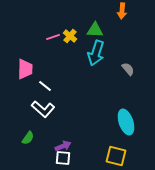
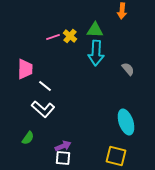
cyan arrow: rotated 15 degrees counterclockwise
